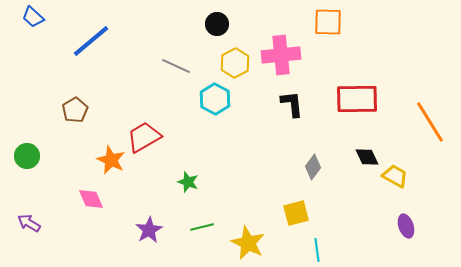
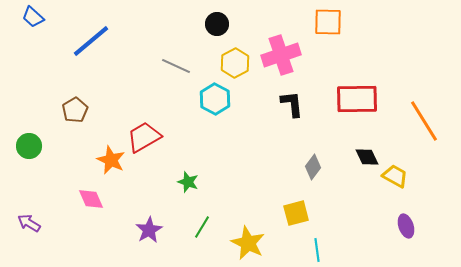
pink cross: rotated 12 degrees counterclockwise
orange line: moved 6 px left, 1 px up
green circle: moved 2 px right, 10 px up
green line: rotated 45 degrees counterclockwise
